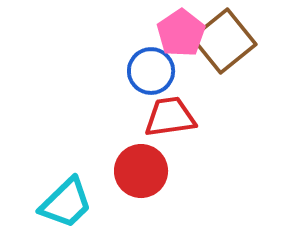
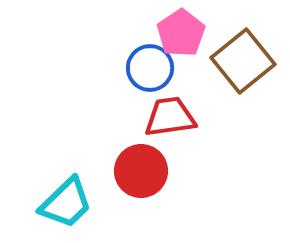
brown square: moved 19 px right, 20 px down
blue circle: moved 1 px left, 3 px up
